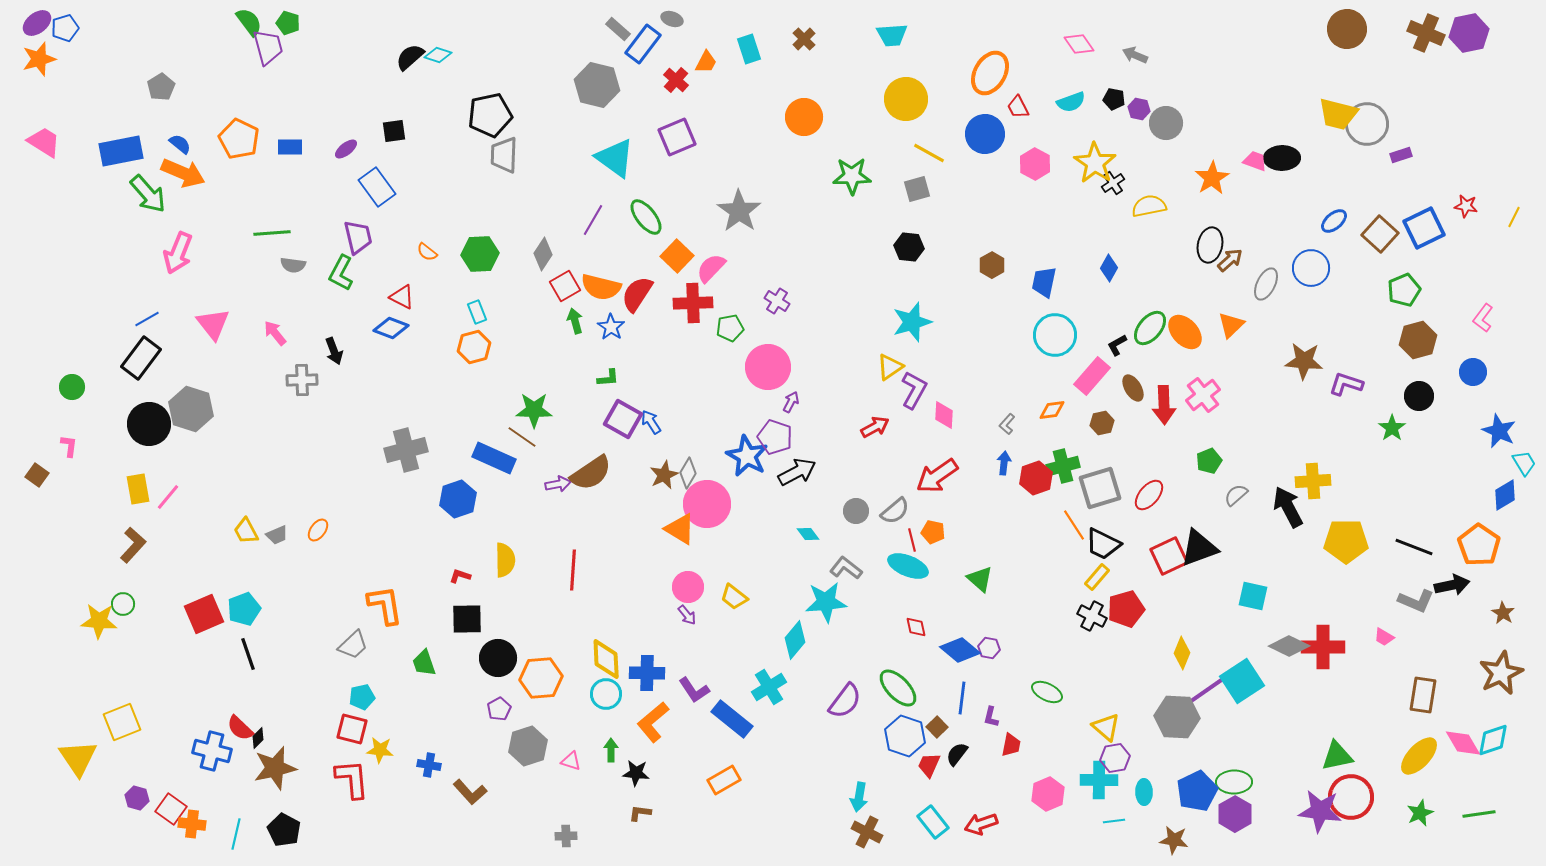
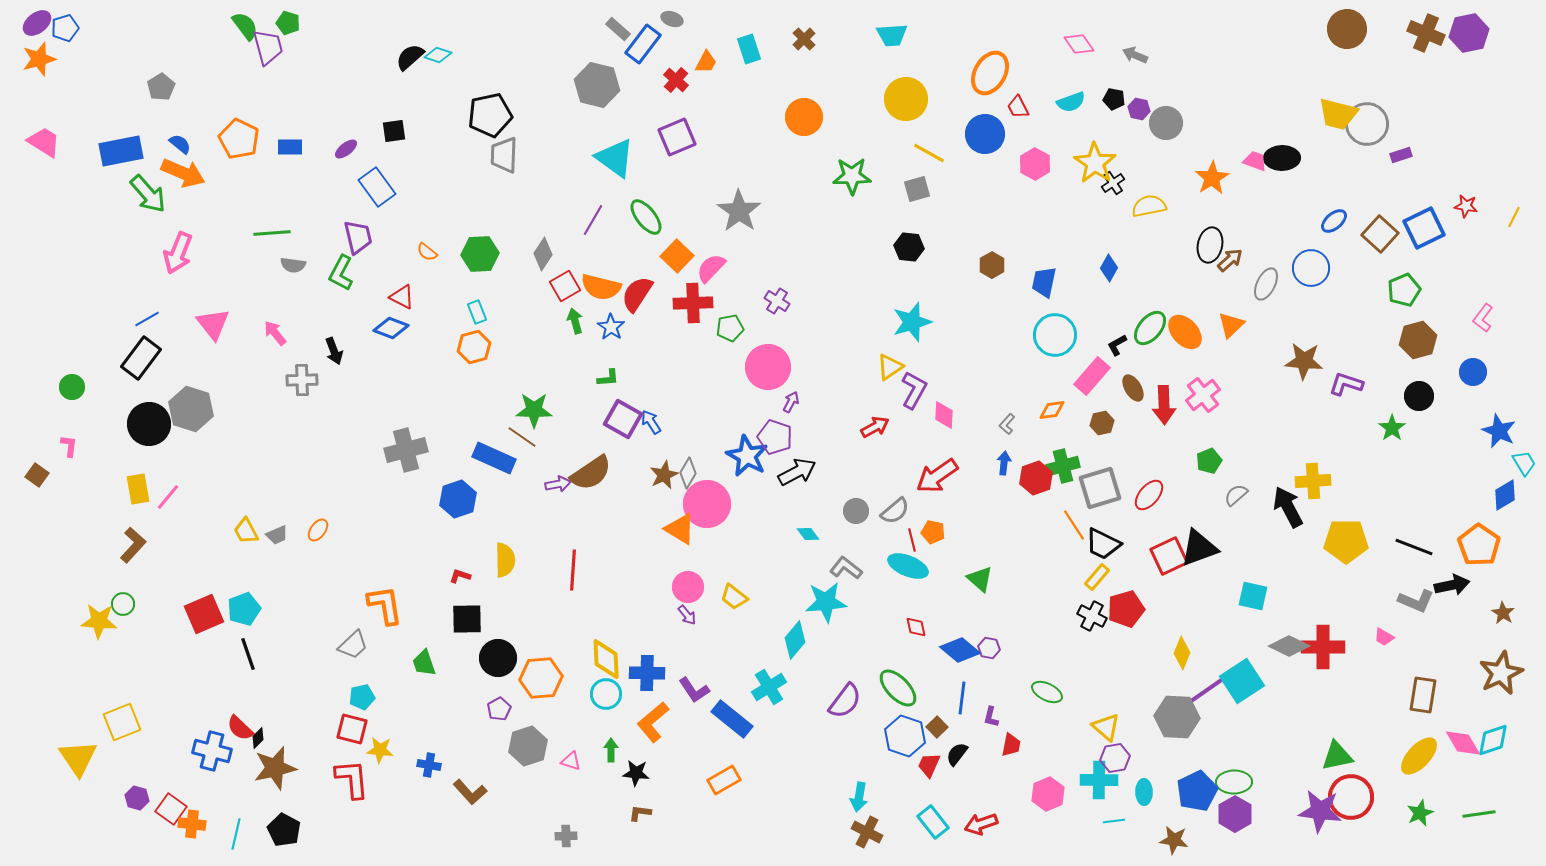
green semicircle at (249, 22): moved 4 px left, 4 px down
